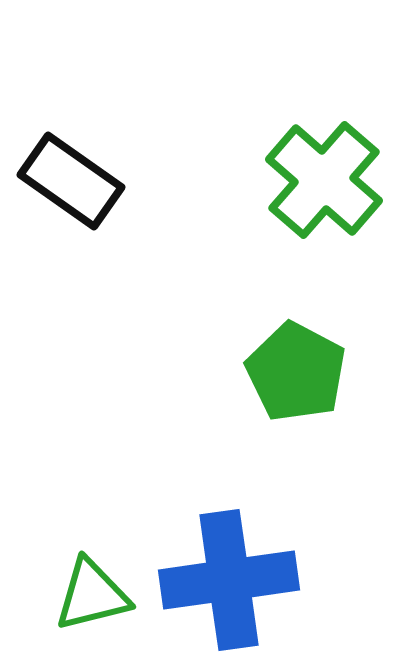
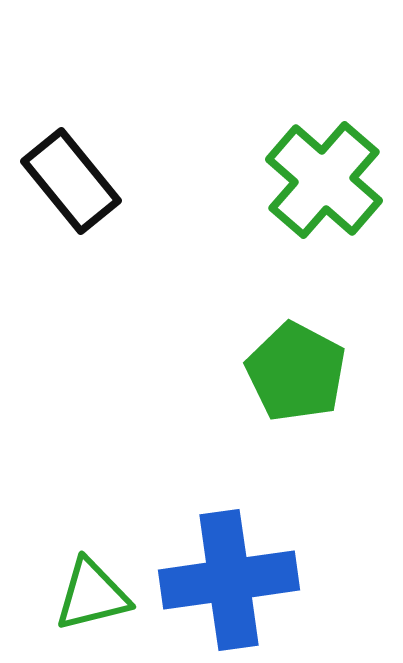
black rectangle: rotated 16 degrees clockwise
